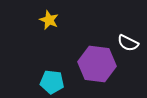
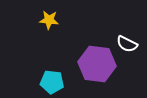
yellow star: rotated 18 degrees counterclockwise
white semicircle: moved 1 px left, 1 px down
